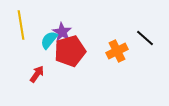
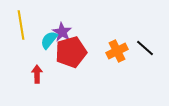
black line: moved 10 px down
red pentagon: moved 1 px right, 1 px down
red arrow: rotated 36 degrees counterclockwise
